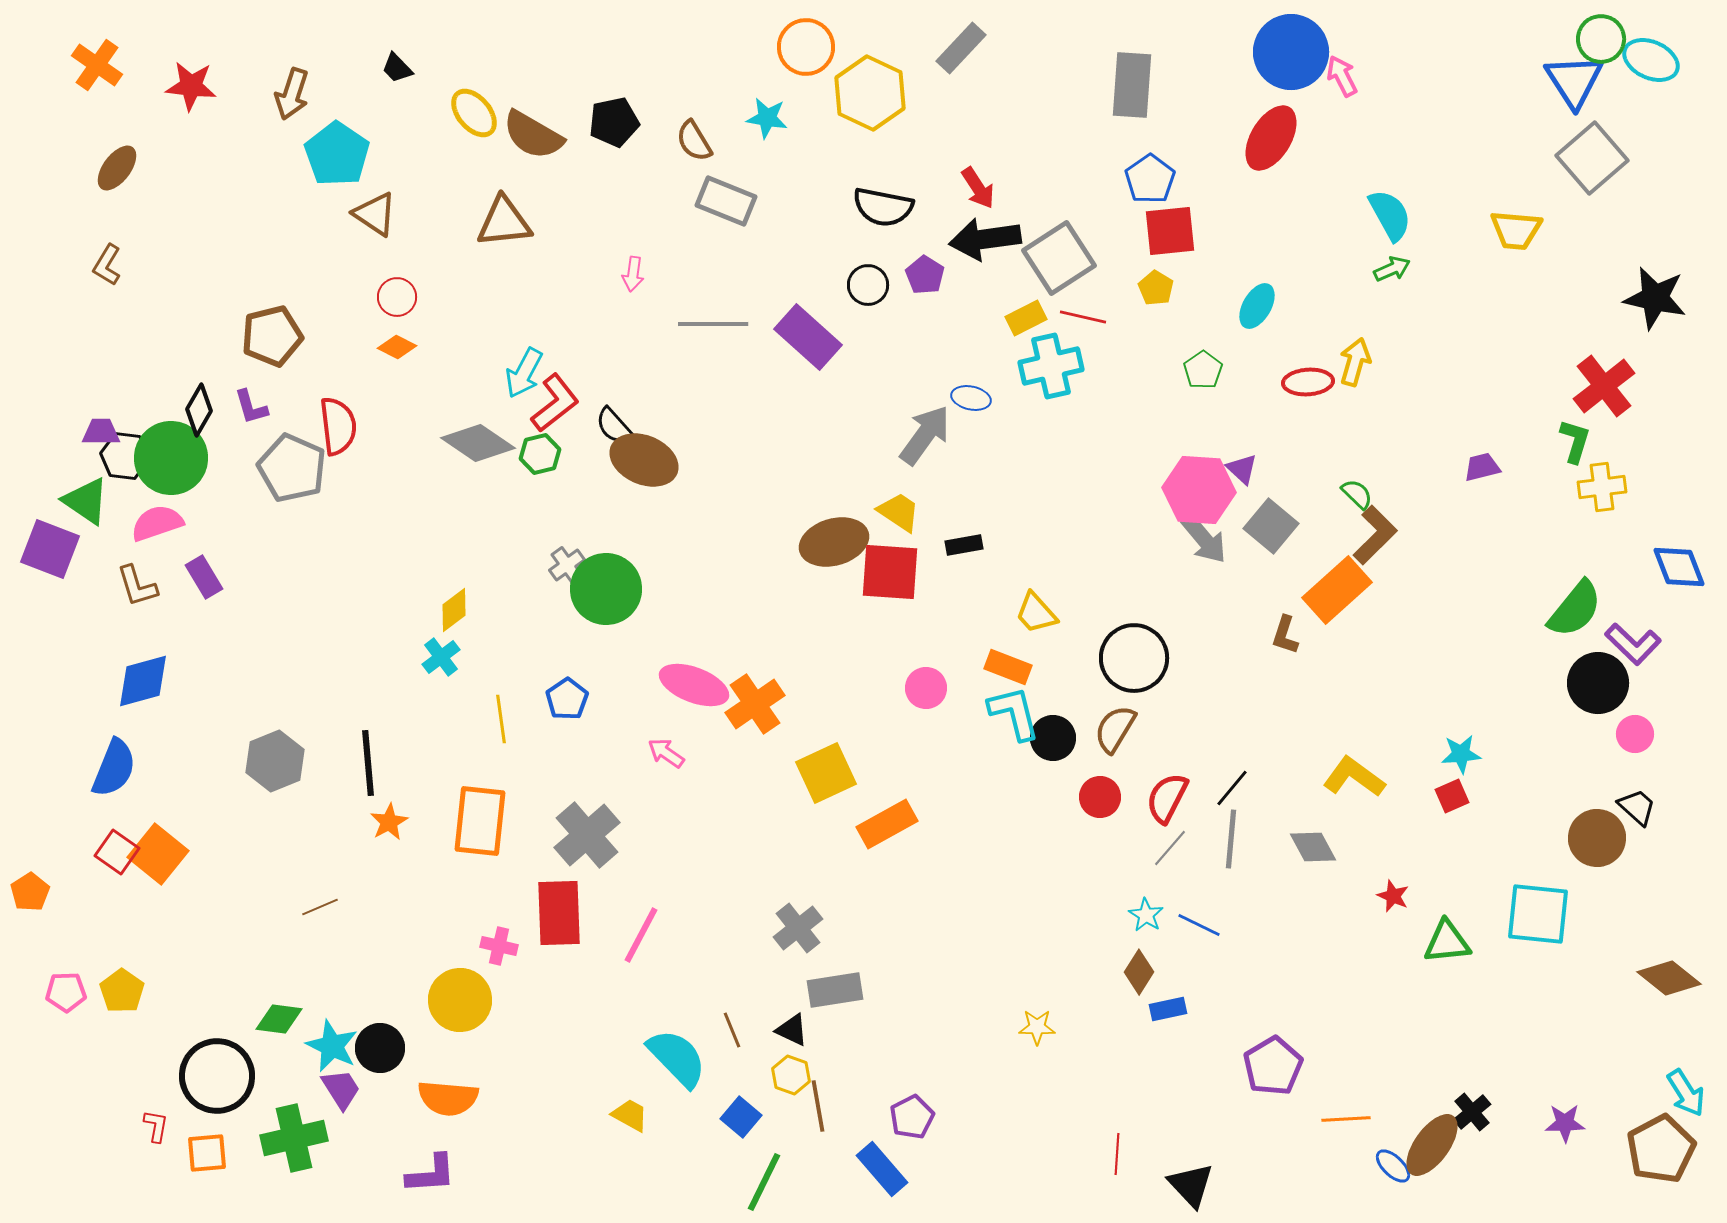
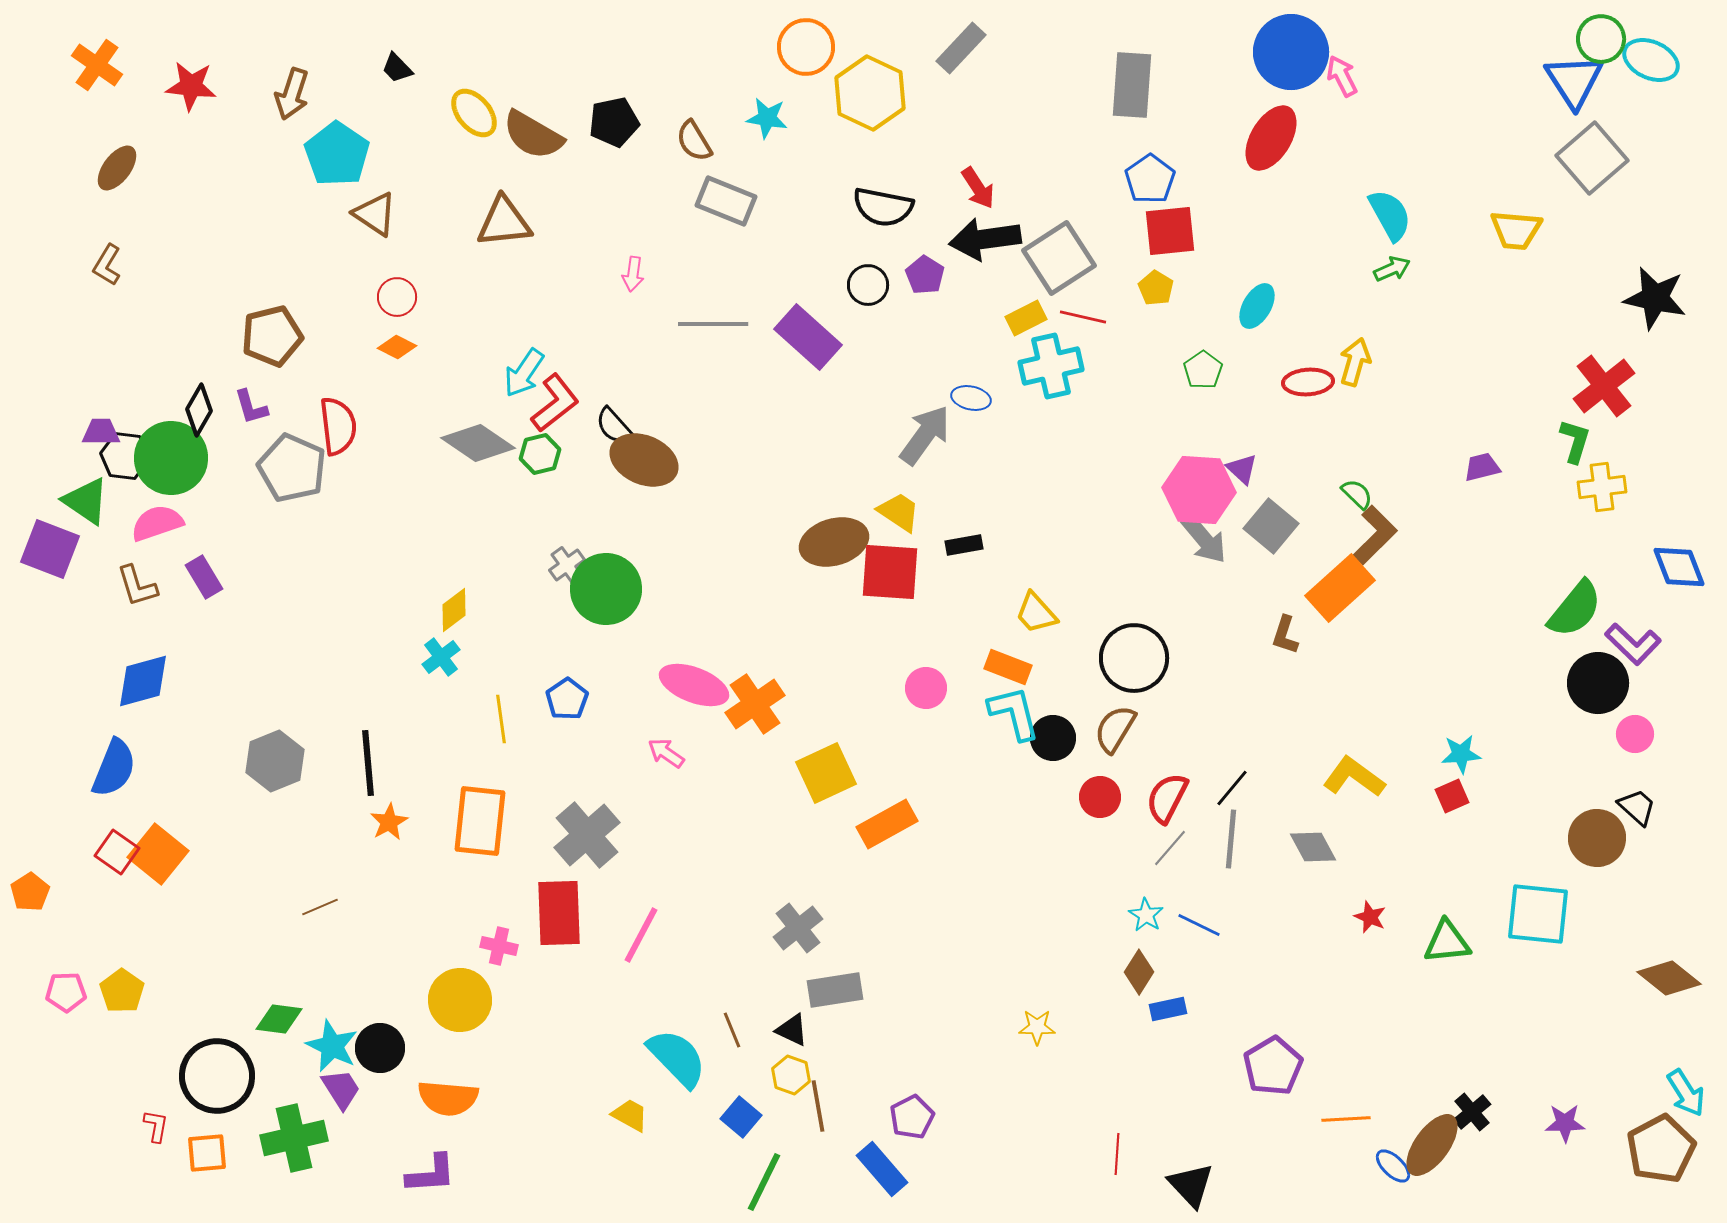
cyan arrow at (524, 373): rotated 6 degrees clockwise
orange rectangle at (1337, 590): moved 3 px right, 2 px up
red star at (1393, 896): moved 23 px left, 21 px down
